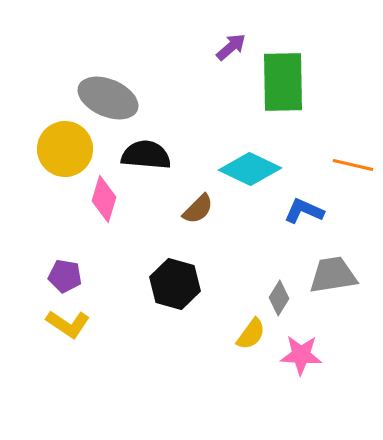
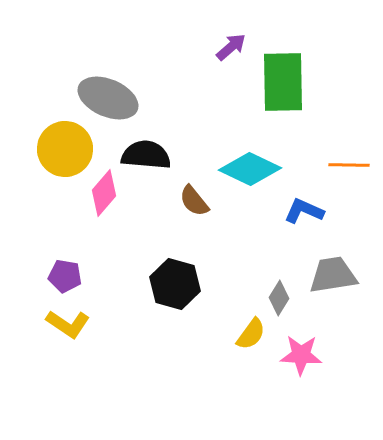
orange line: moved 4 px left; rotated 12 degrees counterclockwise
pink diamond: moved 6 px up; rotated 24 degrees clockwise
brown semicircle: moved 4 px left, 8 px up; rotated 96 degrees clockwise
